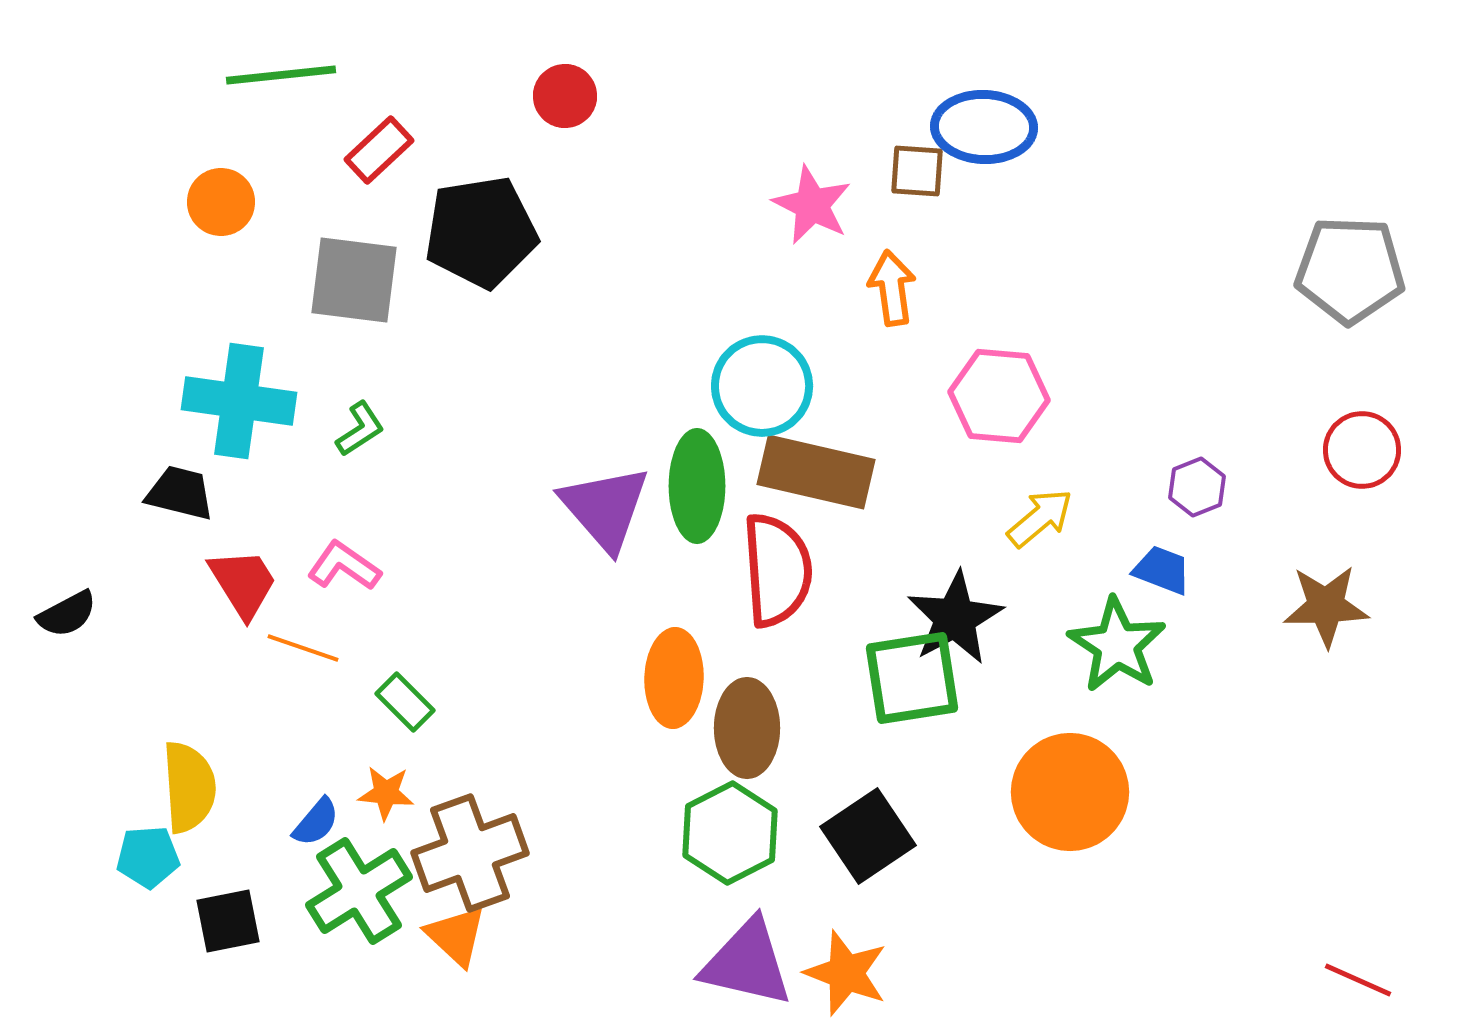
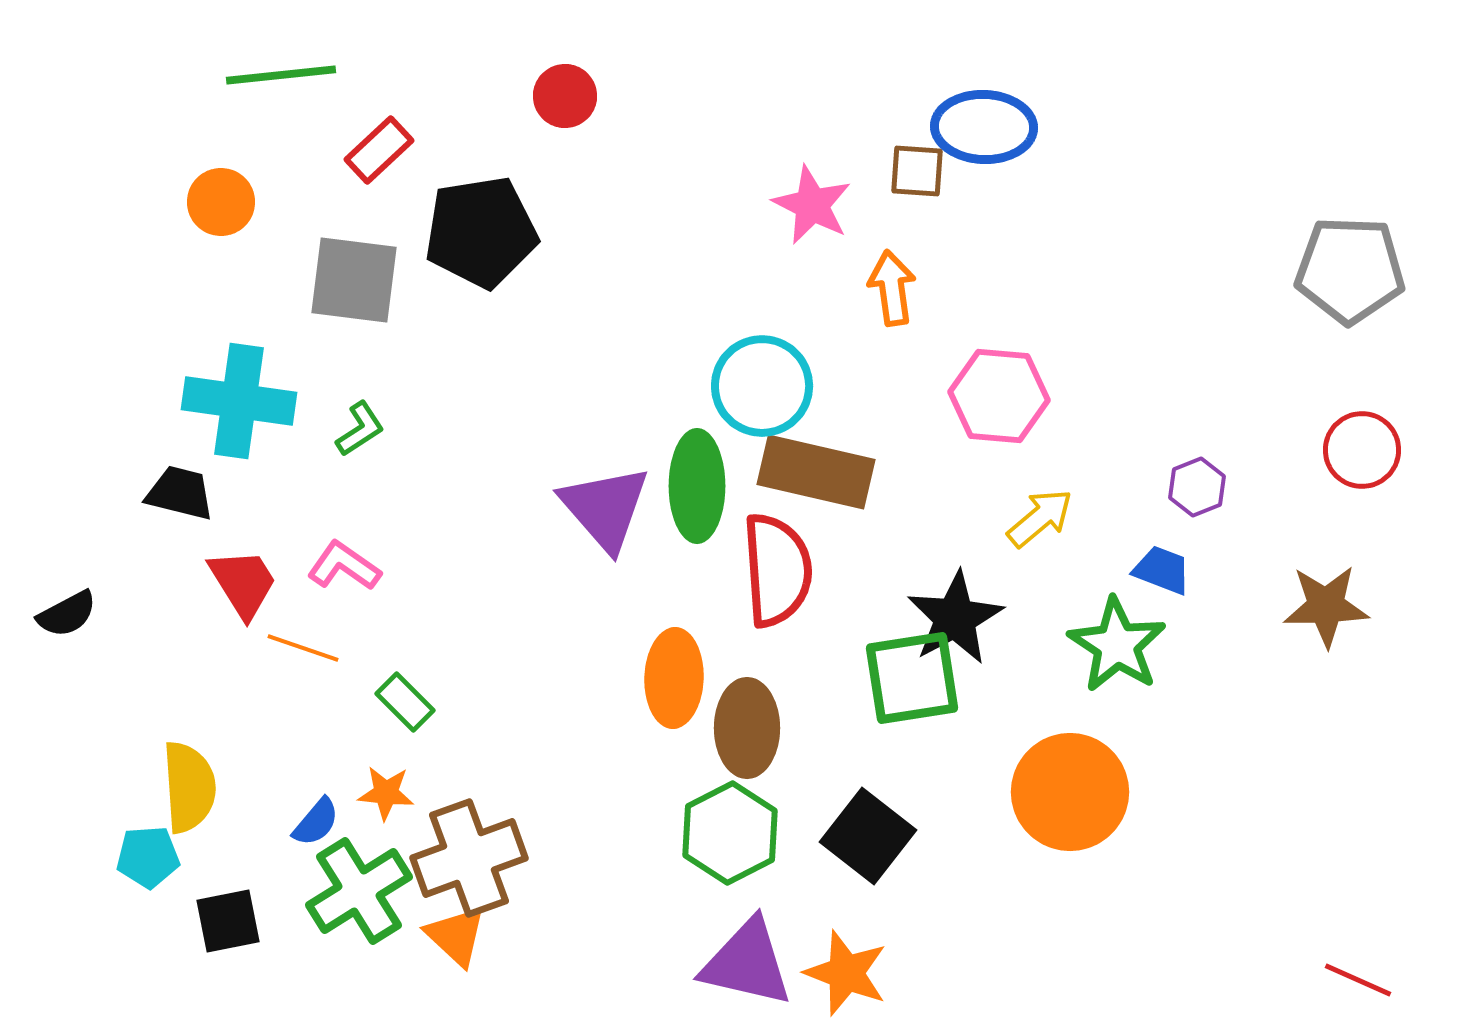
black square at (868, 836): rotated 18 degrees counterclockwise
brown cross at (470, 853): moved 1 px left, 5 px down
